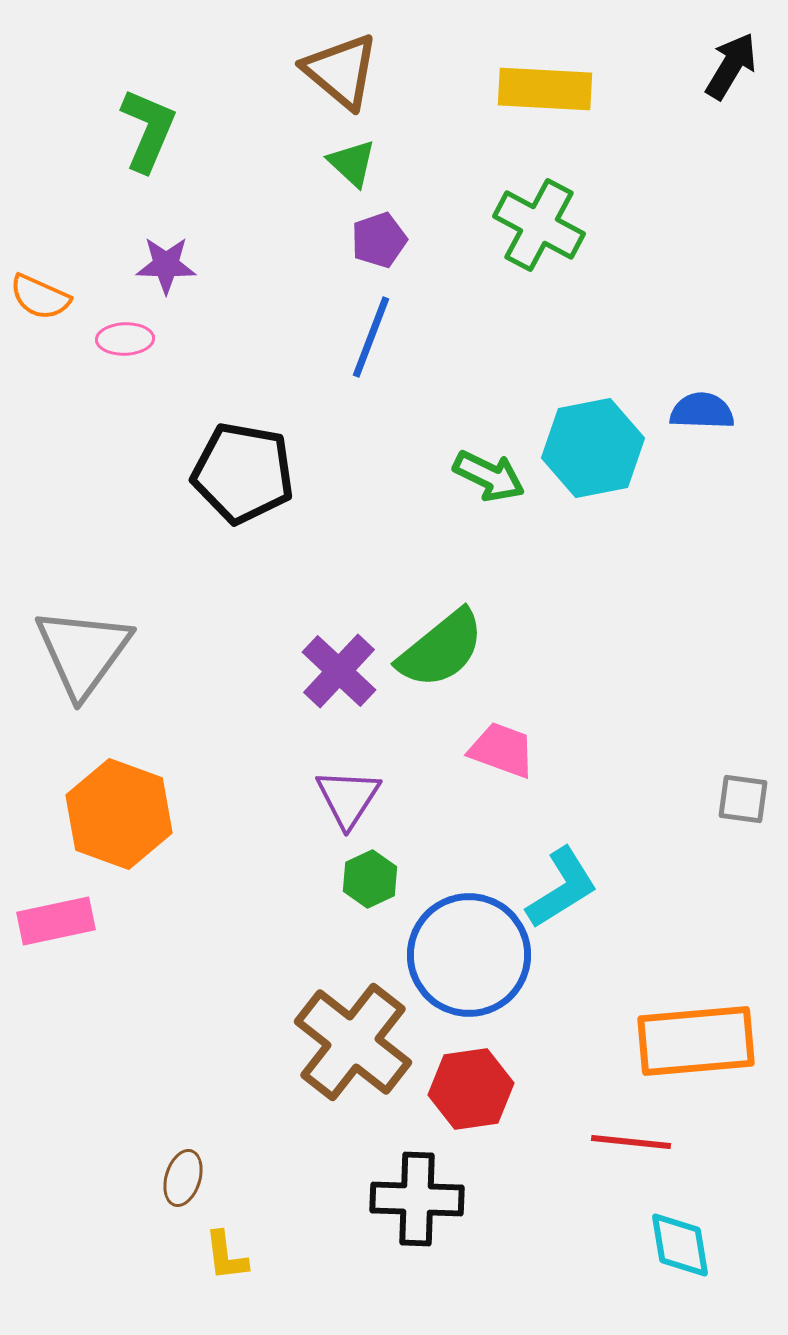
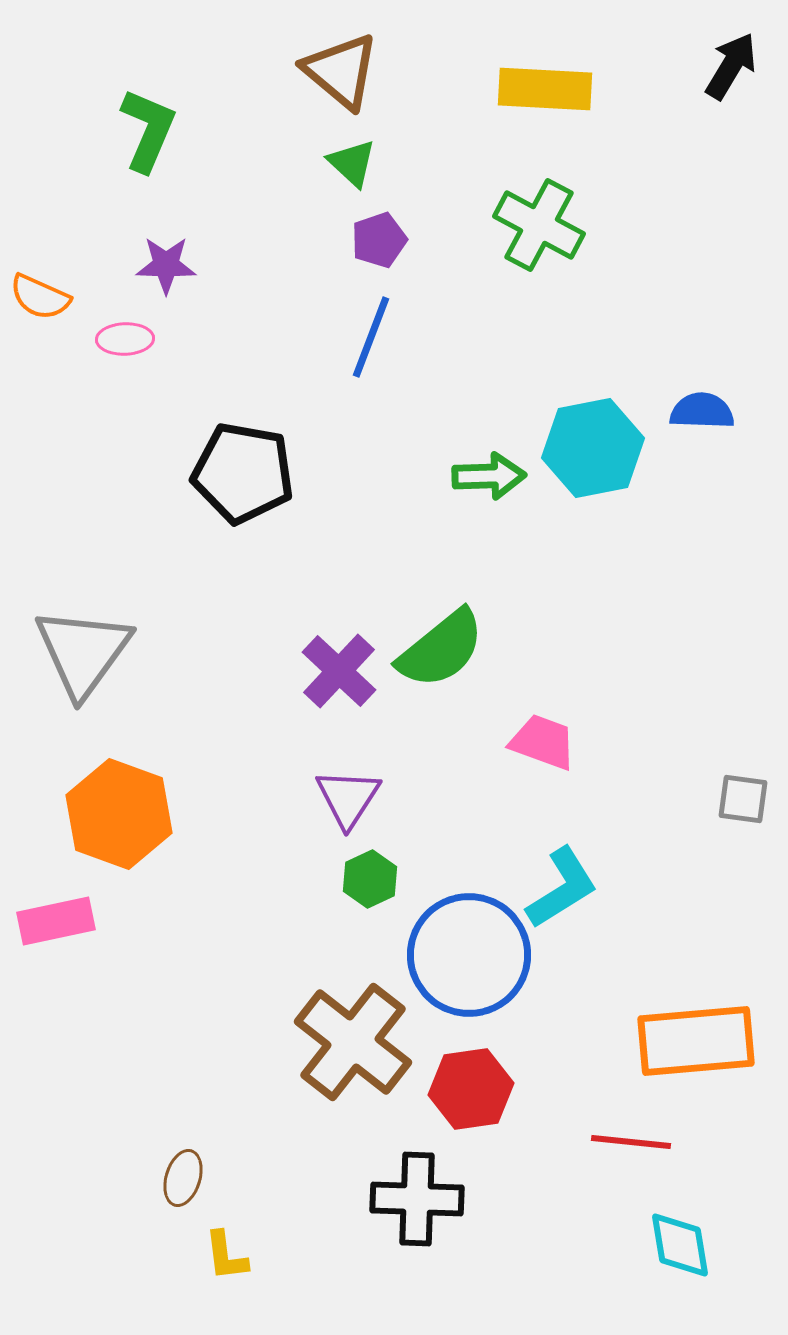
green arrow: rotated 28 degrees counterclockwise
pink trapezoid: moved 41 px right, 8 px up
